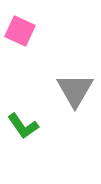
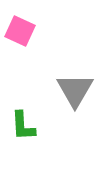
green L-shape: rotated 32 degrees clockwise
